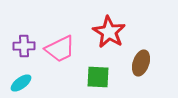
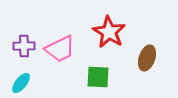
brown ellipse: moved 6 px right, 5 px up
cyan ellipse: rotated 15 degrees counterclockwise
